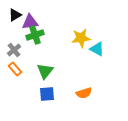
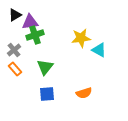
cyan triangle: moved 2 px right, 1 px down
green triangle: moved 4 px up
